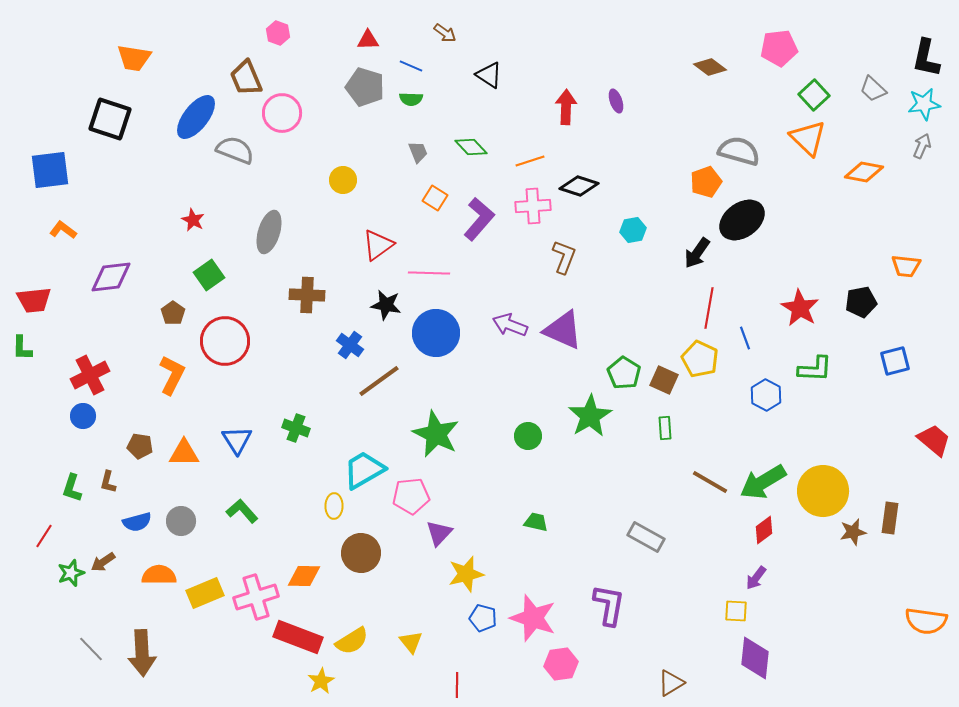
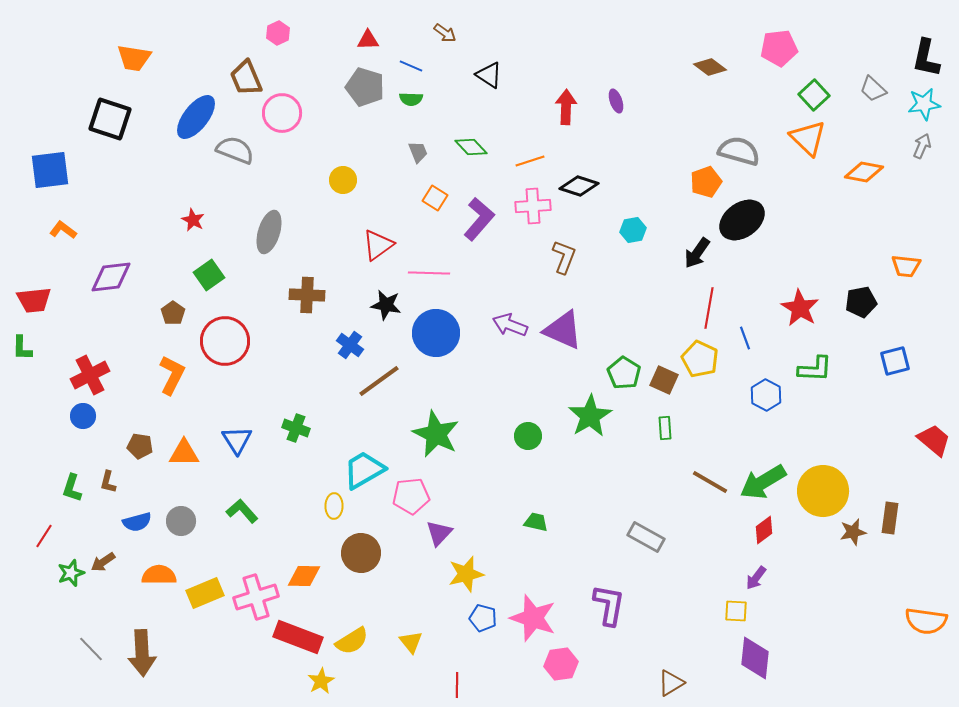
pink hexagon at (278, 33): rotated 15 degrees clockwise
